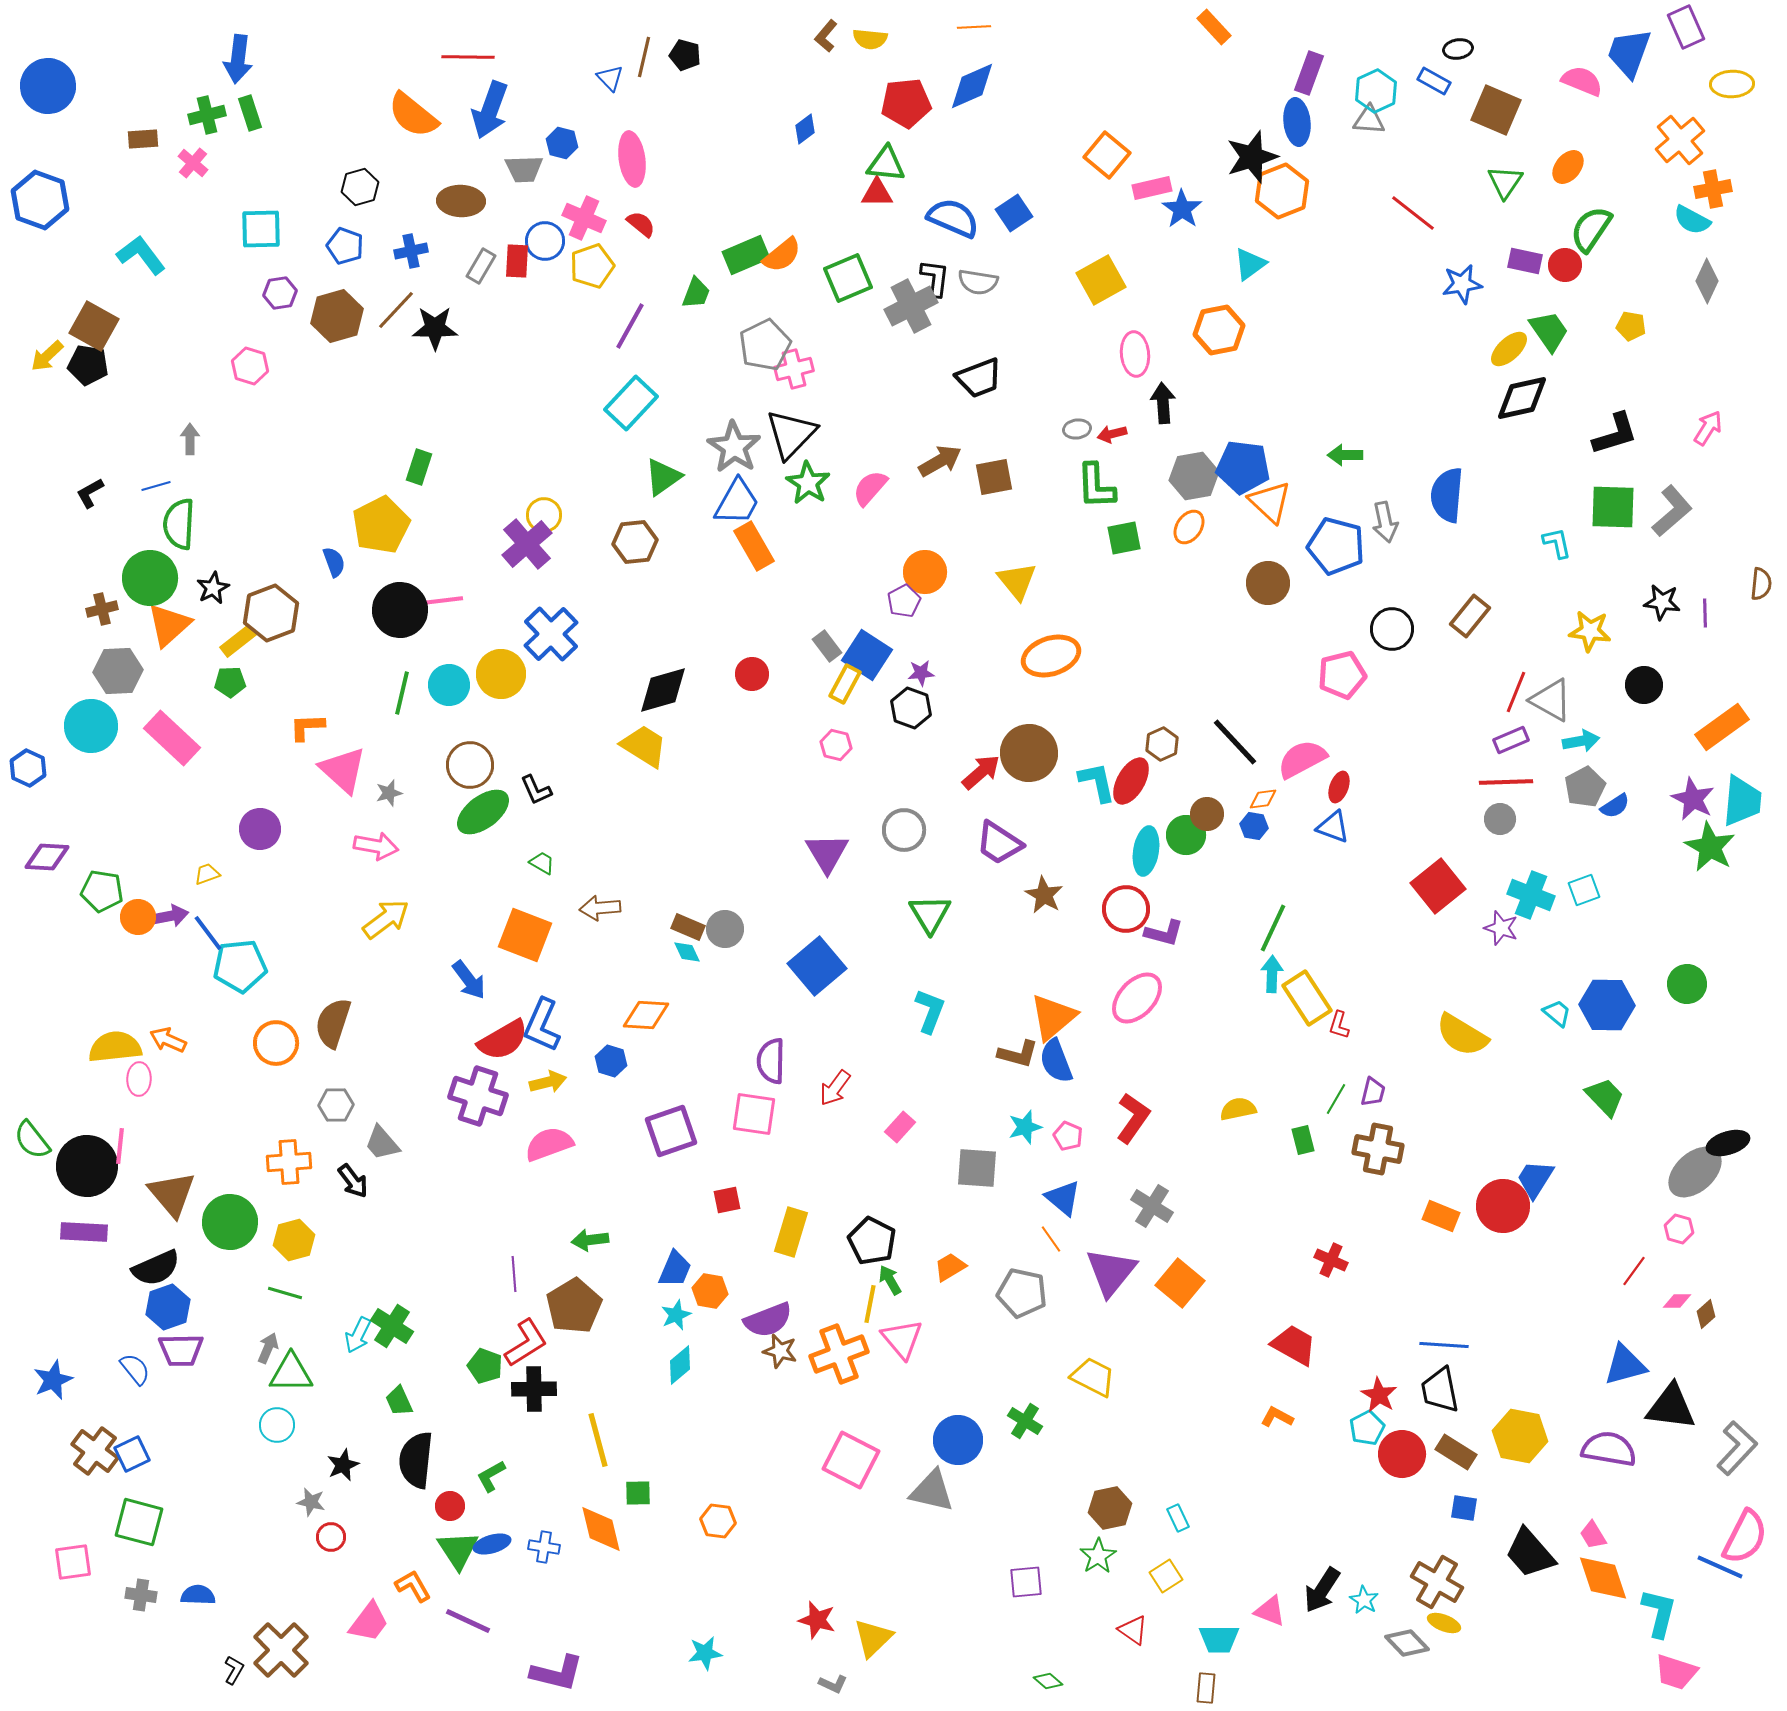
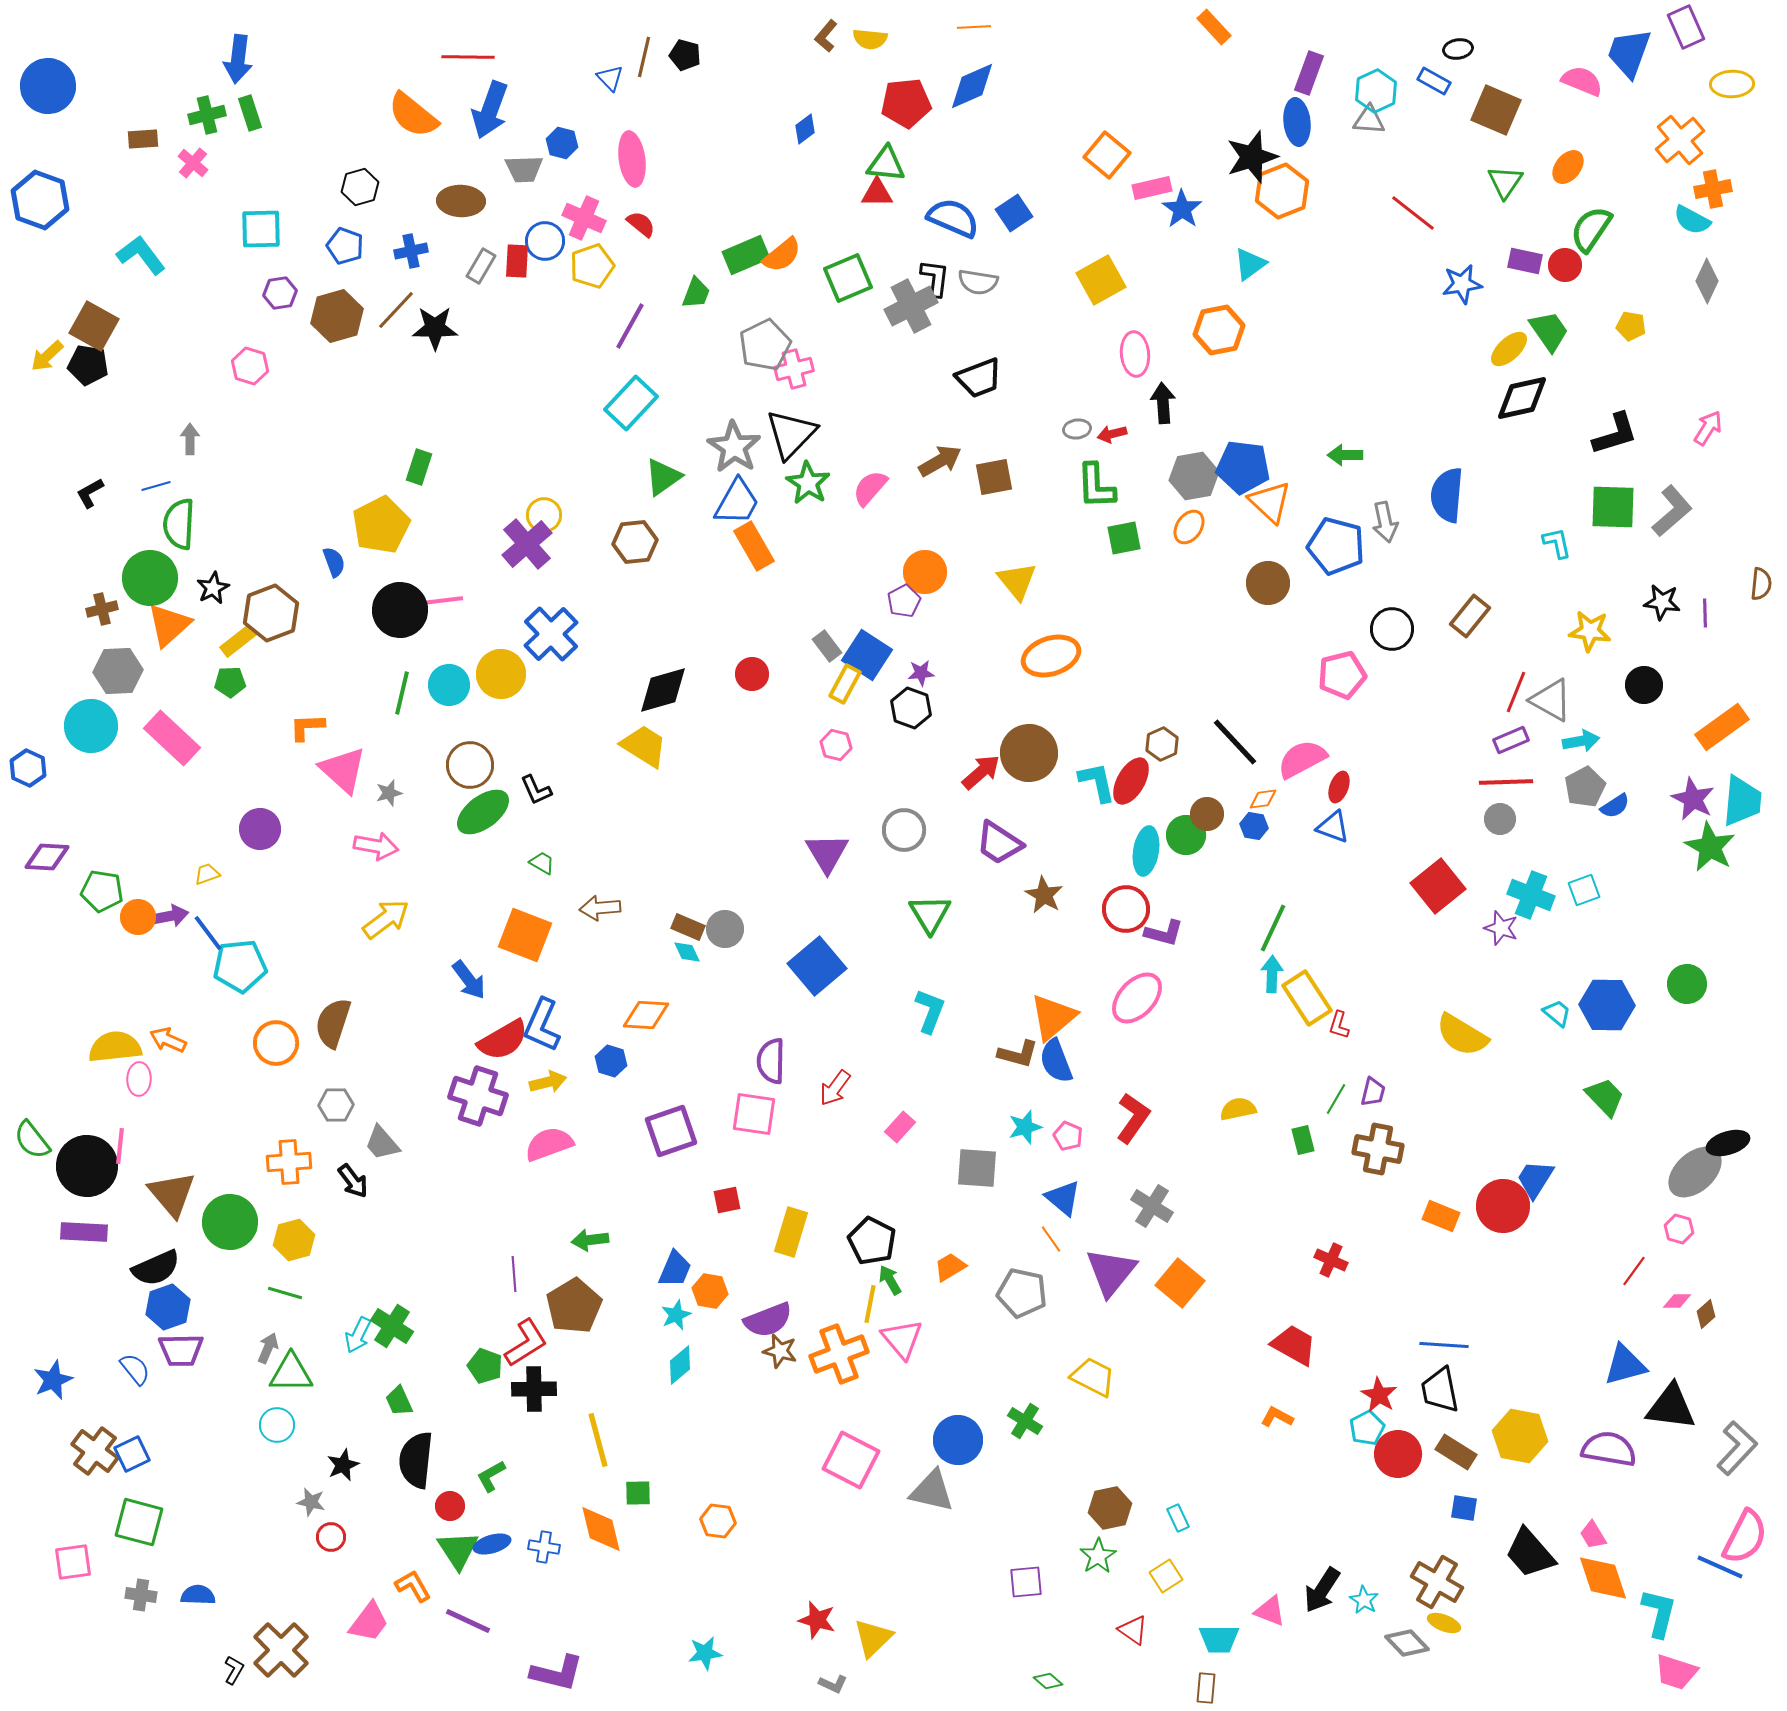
red circle at (1402, 1454): moved 4 px left
